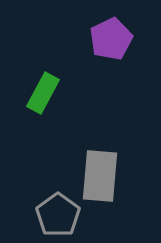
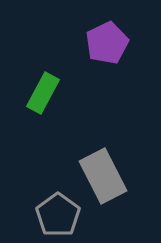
purple pentagon: moved 4 px left, 4 px down
gray rectangle: moved 3 px right; rotated 32 degrees counterclockwise
